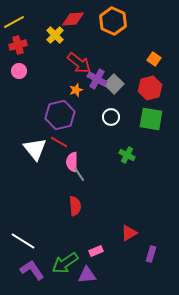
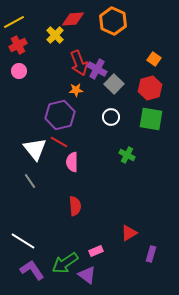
red cross: rotated 12 degrees counterclockwise
red arrow: rotated 30 degrees clockwise
purple cross: moved 10 px up
orange star: rotated 16 degrees clockwise
gray line: moved 49 px left, 7 px down
purple triangle: rotated 42 degrees clockwise
